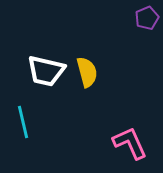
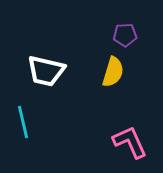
purple pentagon: moved 22 px left, 17 px down; rotated 20 degrees clockwise
yellow semicircle: moved 26 px right; rotated 32 degrees clockwise
pink L-shape: moved 1 px up
